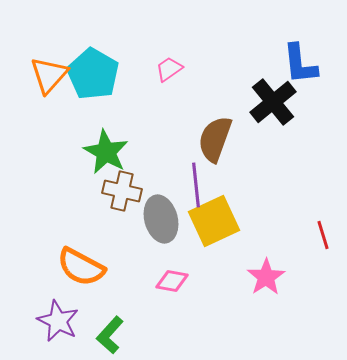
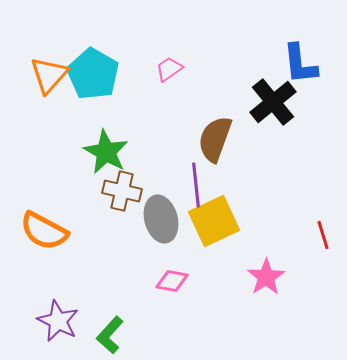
orange semicircle: moved 37 px left, 36 px up
